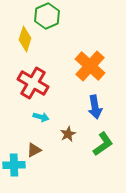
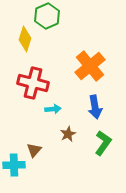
orange cross: rotated 8 degrees clockwise
red cross: rotated 16 degrees counterclockwise
cyan arrow: moved 12 px right, 8 px up; rotated 21 degrees counterclockwise
green L-shape: moved 1 px up; rotated 20 degrees counterclockwise
brown triangle: rotated 21 degrees counterclockwise
